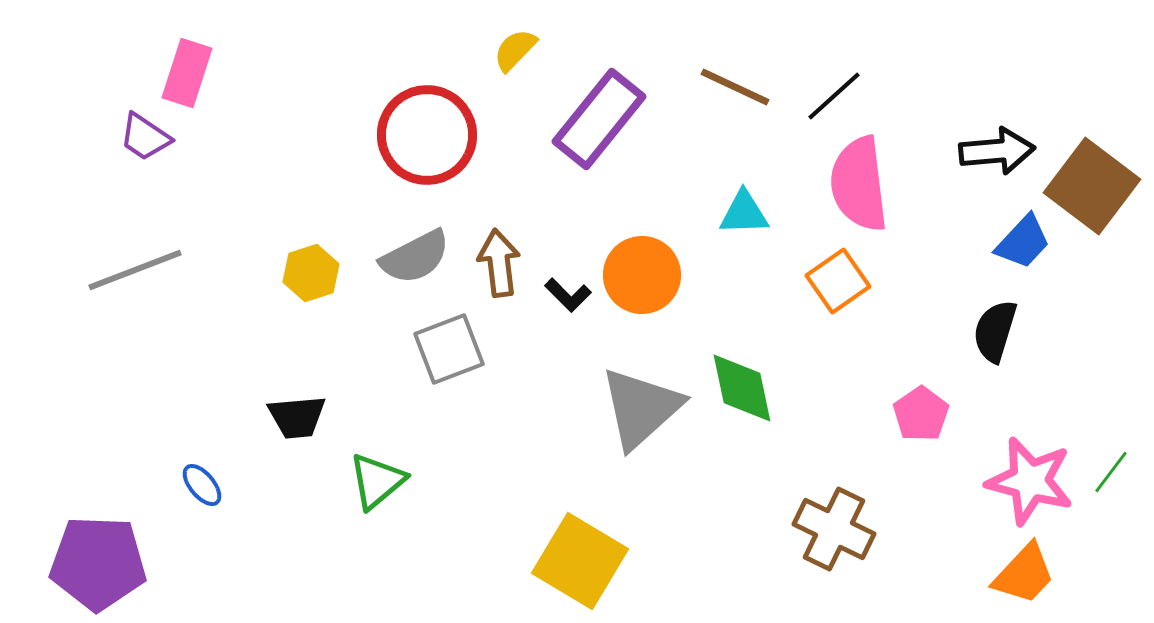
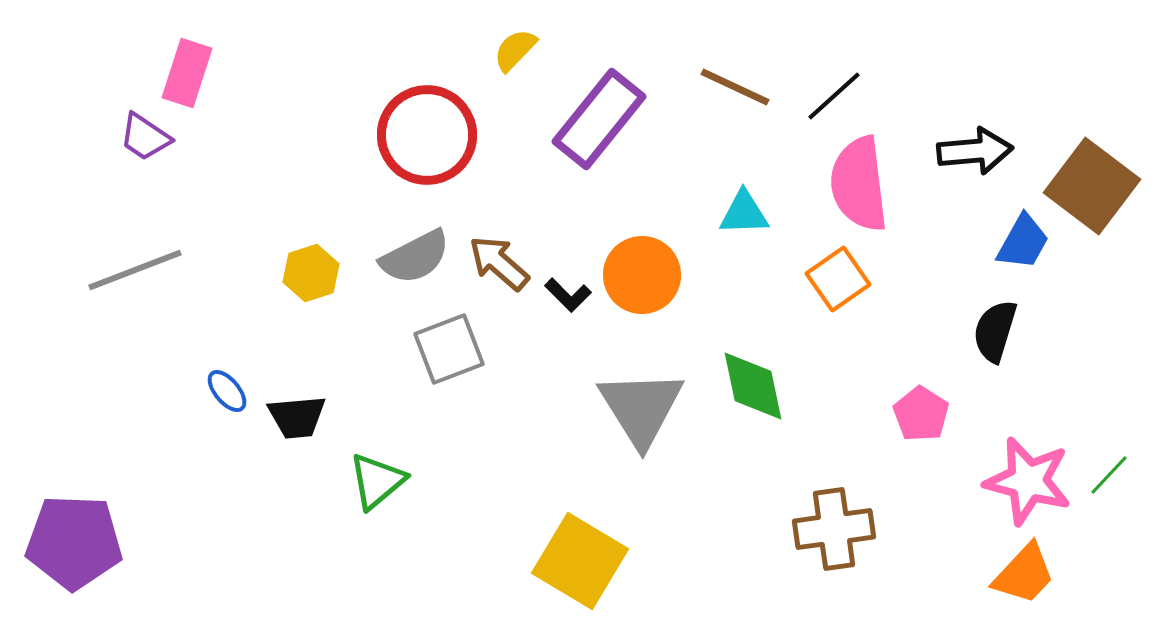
black arrow: moved 22 px left
blue trapezoid: rotated 14 degrees counterclockwise
brown arrow: rotated 42 degrees counterclockwise
orange square: moved 2 px up
green diamond: moved 11 px right, 2 px up
gray triangle: rotated 20 degrees counterclockwise
pink pentagon: rotated 4 degrees counterclockwise
green line: moved 2 px left, 3 px down; rotated 6 degrees clockwise
pink star: moved 2 px left
blue ellipse: moved 25 px right, 94 px up
brown cross: rotated 34 degrees counterclockwise
purple pentagon: moved 24 px left, 21 px up
